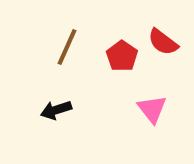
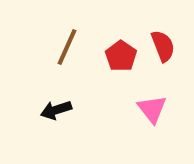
red semicircle: moved 4 px down; rotated 148 degrees counterclockwise
red pentagon: moved 1 px left
